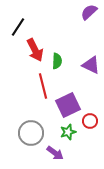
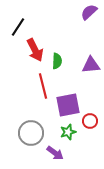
purple triangle: rotated 30 degrees counterclockwise
purple square: rotated 15 degrees clockwise
